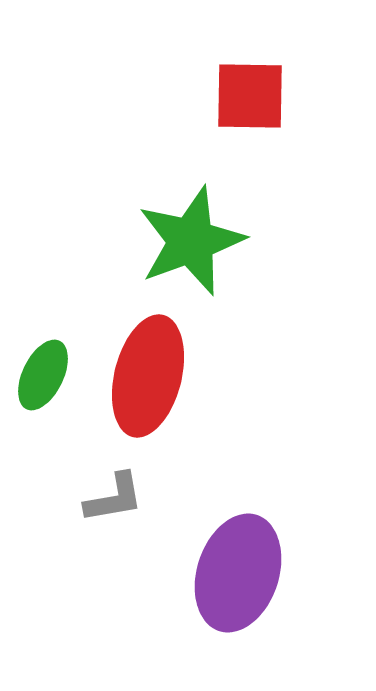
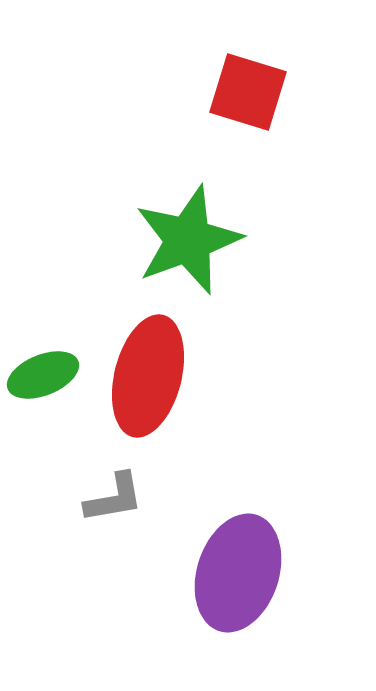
red square: moved 2 px left, 4 px up; rotated 16 degrees clockwise
green star: moved 3 px left, 1 px up
green ellipse: rotated 42 degrees clockwise
